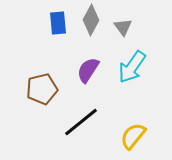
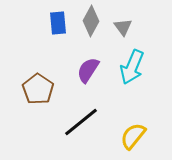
gray diamond: moved 1 px down
cyan arrow: rotated 12 degrees counterclockwise
brown pentagon: moved 4 px left; rotated 24 degrees counterclockwise
